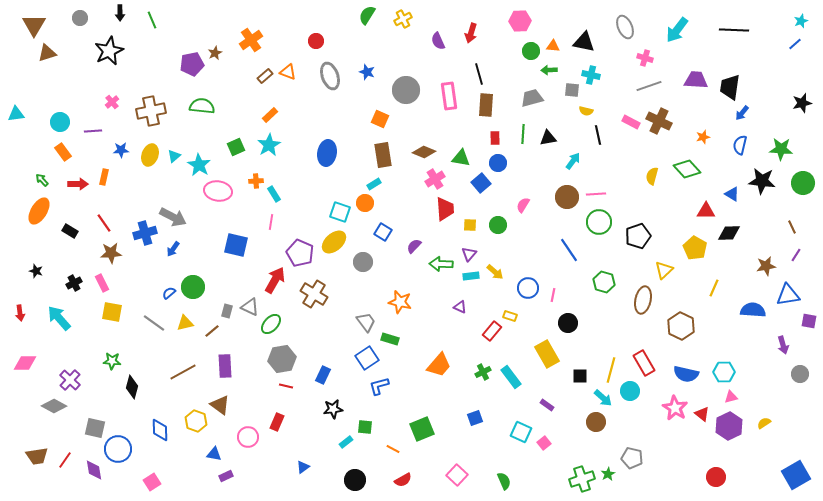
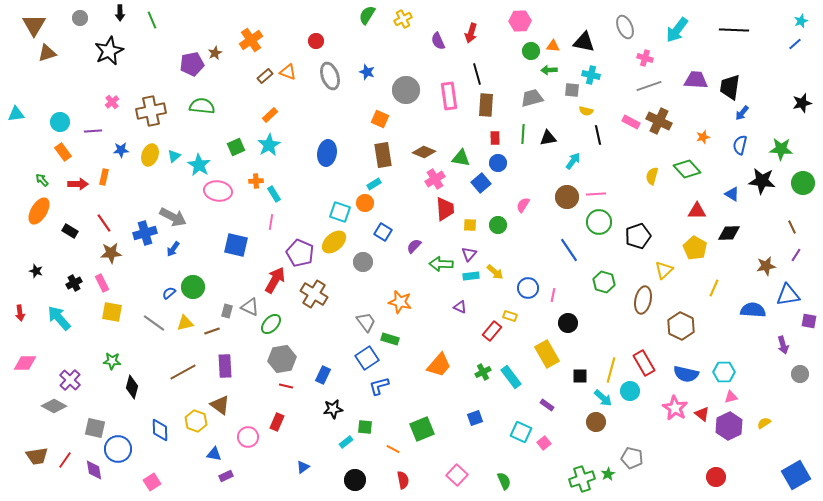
black line at (479, 74): moved 2 px left
red triangle at (706, 211): moved 9 px left
brown line at (212, 331): rotated 21 degrees clockwise
red semicircle at (403, 480): rotated 72 degrees counterclockwise
